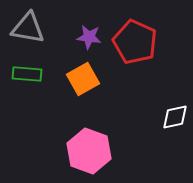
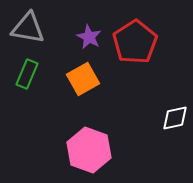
purple star: rotated 20 degrees clockwise
red pentagon: rotated 15 degrees clockwise
green rectangle: rotated 72 degrees counterclockwise
white diamond: moved 1 px down
pink hexagon: moved 1 px up
